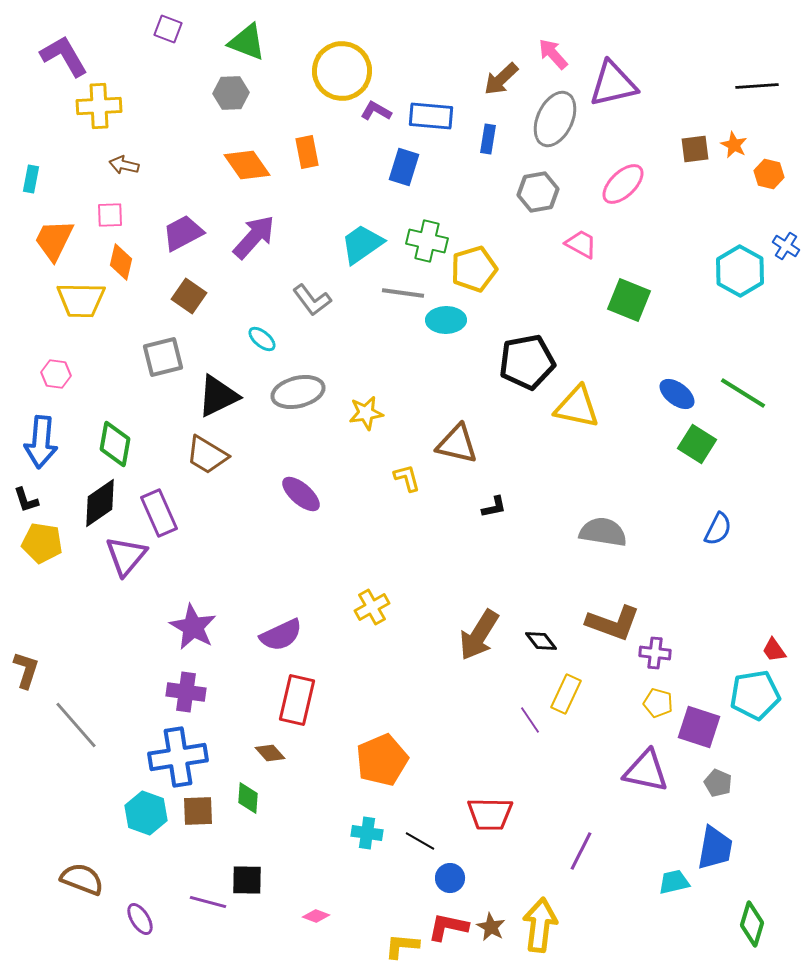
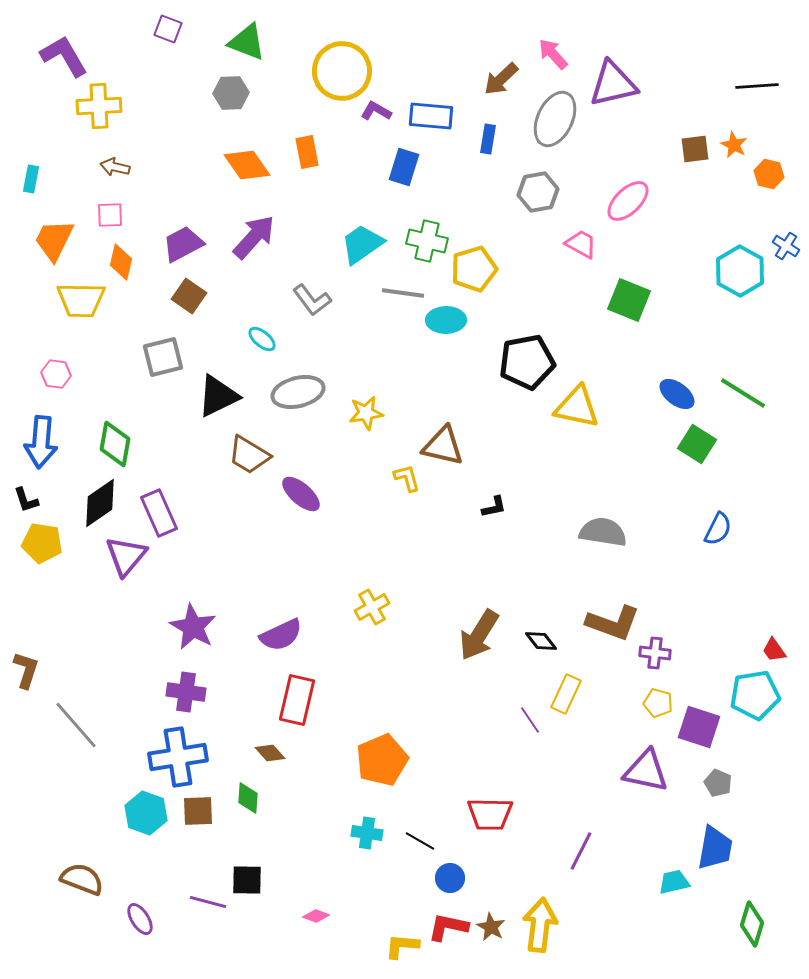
brown arrow at (124, 165): moved 9 px left, 2 px down
pink ellipse at (623, 184): moved 5 px right, 17 px down
purple trapezoid at (183, 233): moved 11 px down
brown triangle at (457, 444): moved 14 px left, 2 px down
brown trapezoid at (207, 455): moved 42 px right
